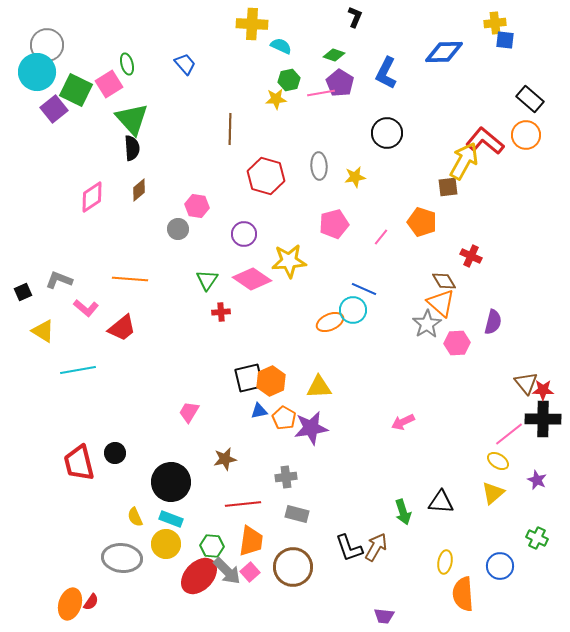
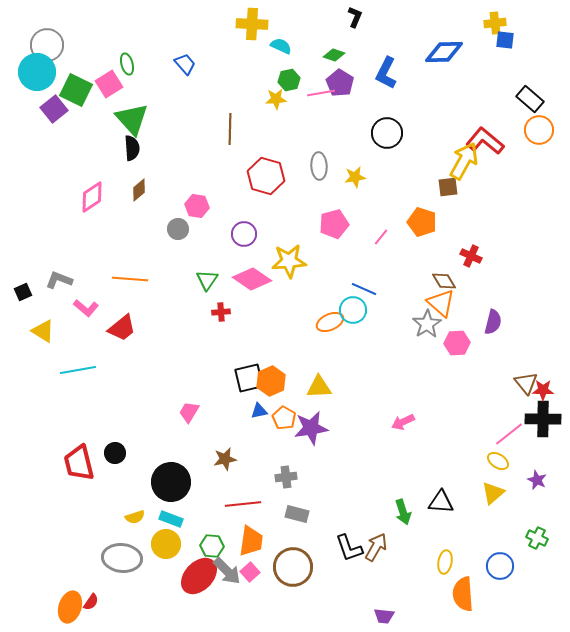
orange circle at (526, 135): moved 13 px right, 5 px up
yellow semicircle at (135, 517): rotated 84 degrees counterclockwise
orange ellipse at (70, 604): moved 3 px down
